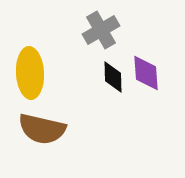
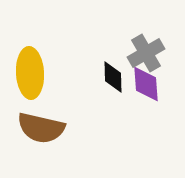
gray cross: moved 45 px right, 23 px down
purple diamond: moved 11 px down
brown semicircle: moved 1 px left, 1 px up
